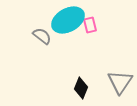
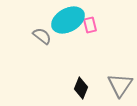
gray triangle: moved 3 px down
